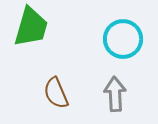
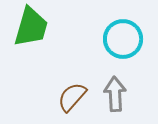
brown semicircle: moved 16 px right, 4 px down; rotated 64 degrees clockwise
